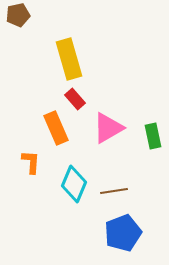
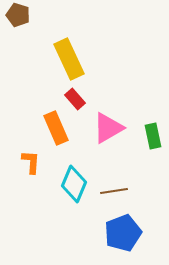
brown pentagon: rotated 30 degrees clockwise
yellow rectangle: rotated 9 degrees counterclockwise
